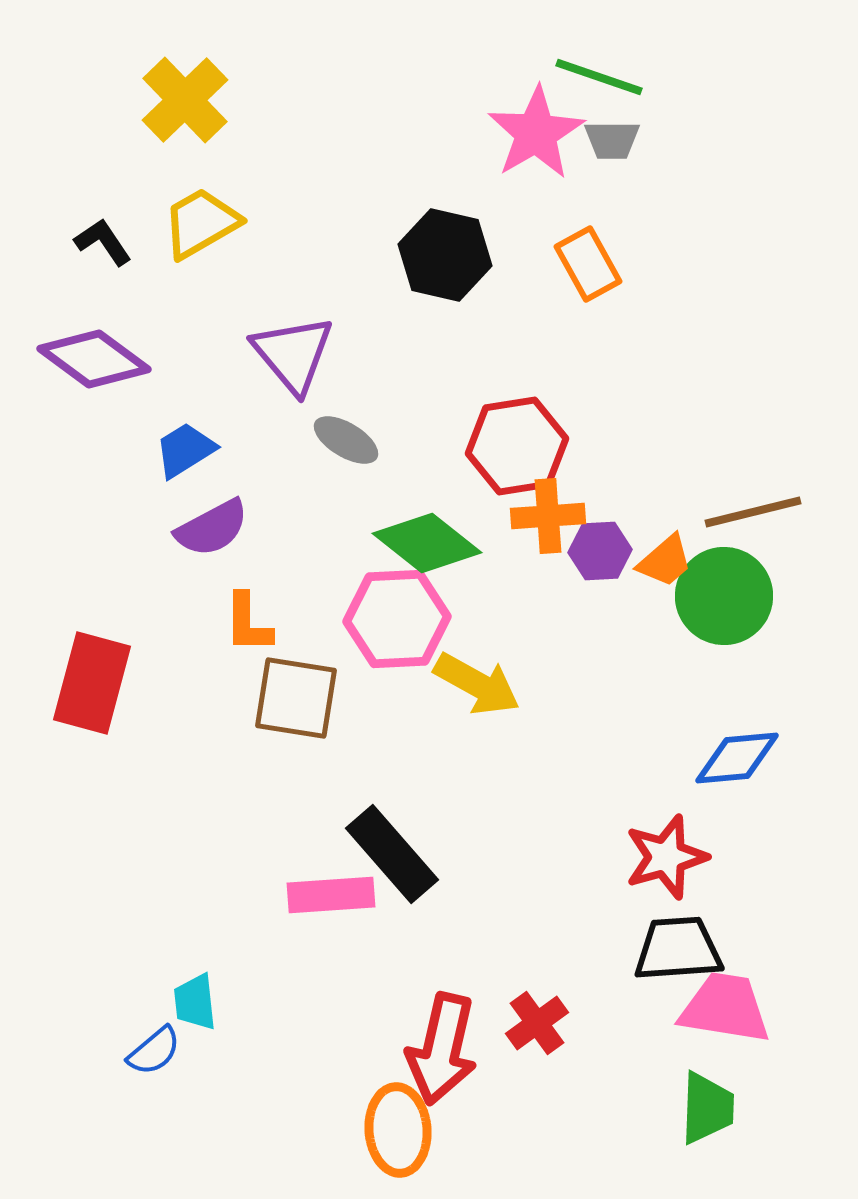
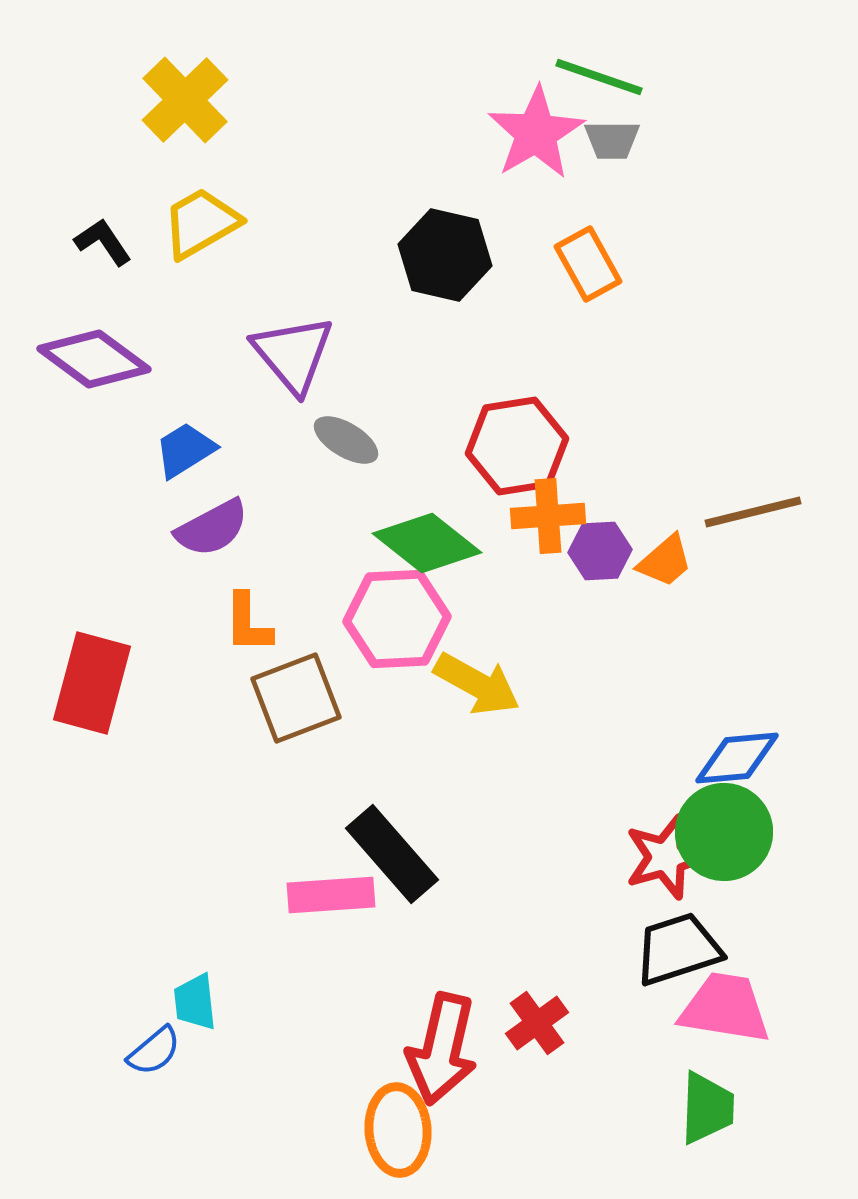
green circle: moved 236 px down
brown square: rotated 30 degrees counterclockwise
black trapezoid: rotated 14 degrees counterclockwise
